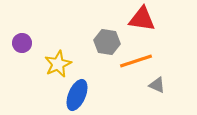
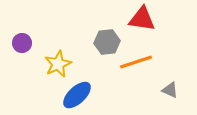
gray hexagon: rotated 15 degrees counterclockwise
orange line: moved 1 px down
gray triangle: moved 13 px right, 5 px down
blue ellipse: rotated 24 degrees clockwise
